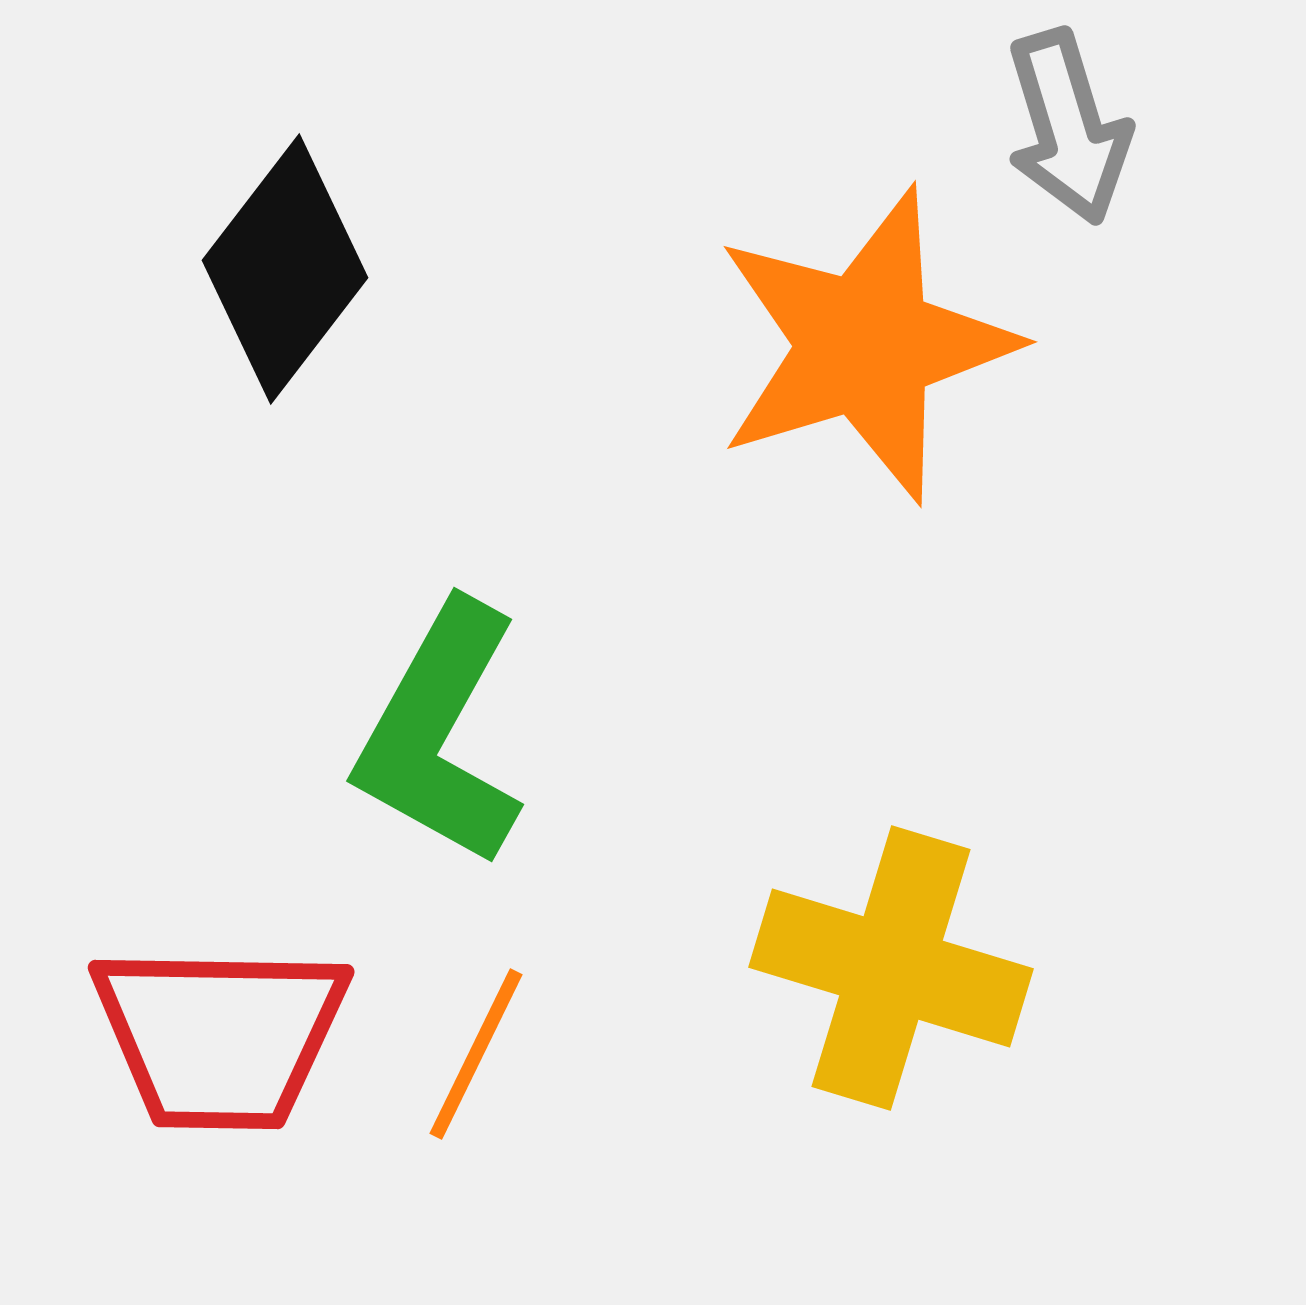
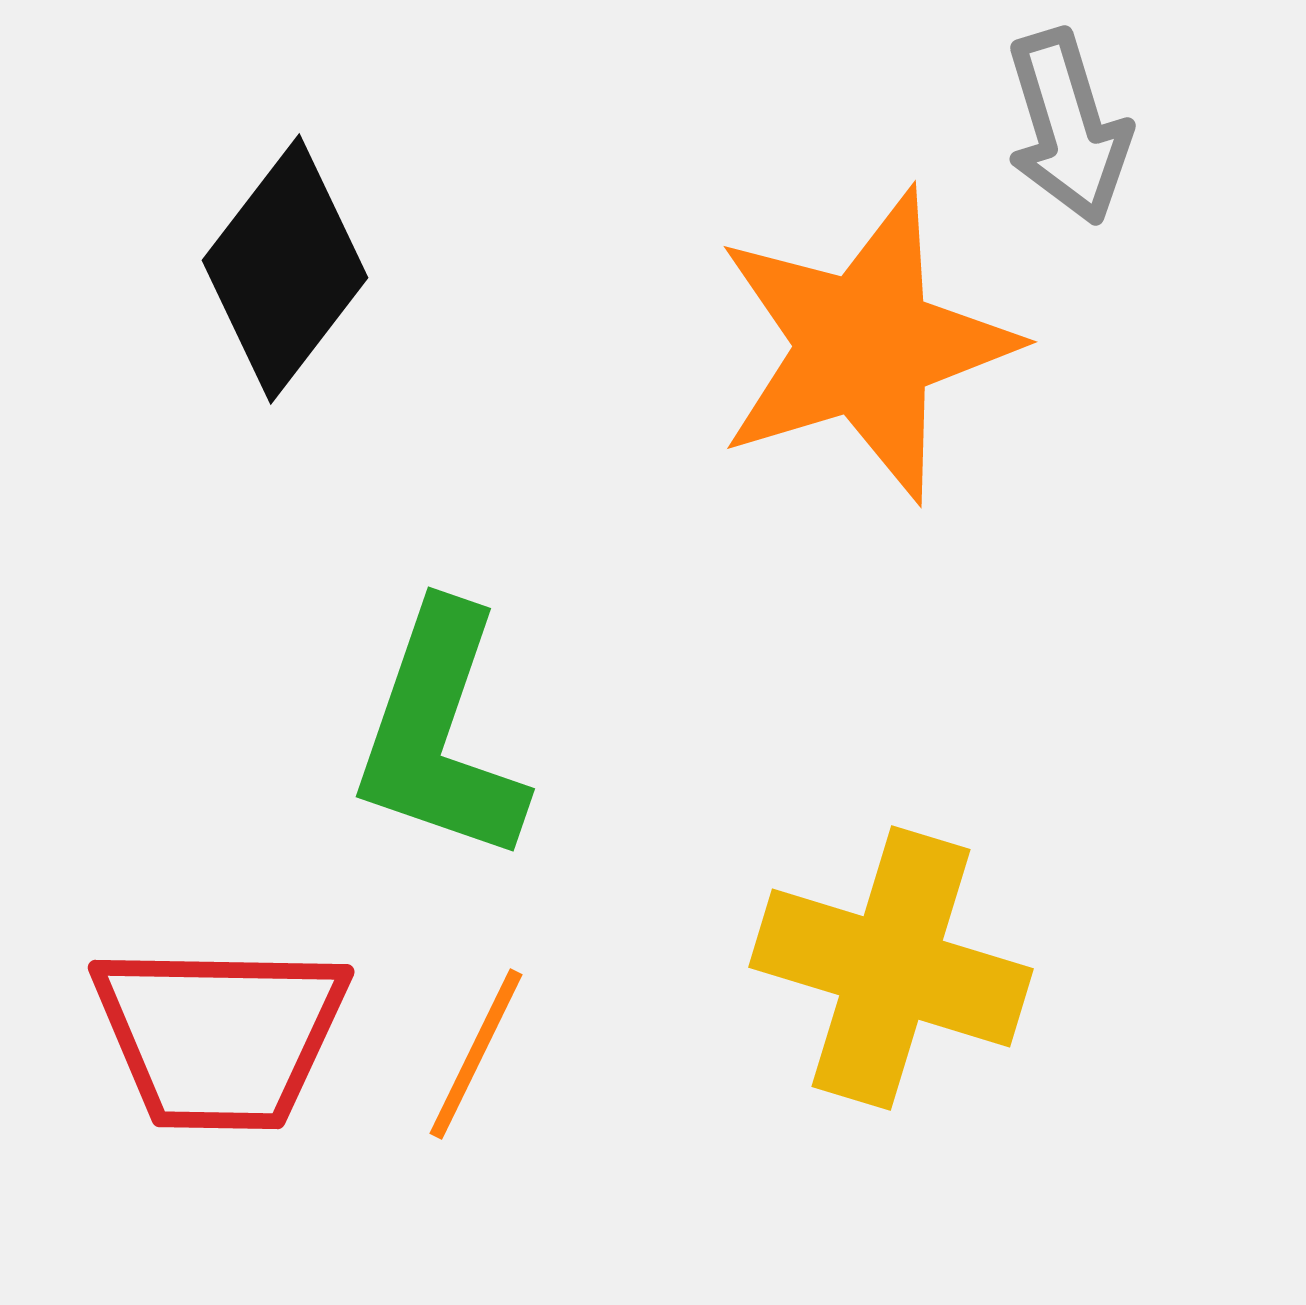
green L-shape: rotated 10 degrees counterclockwise
